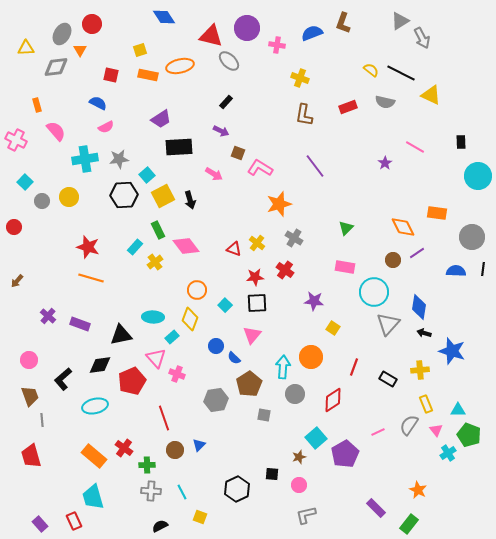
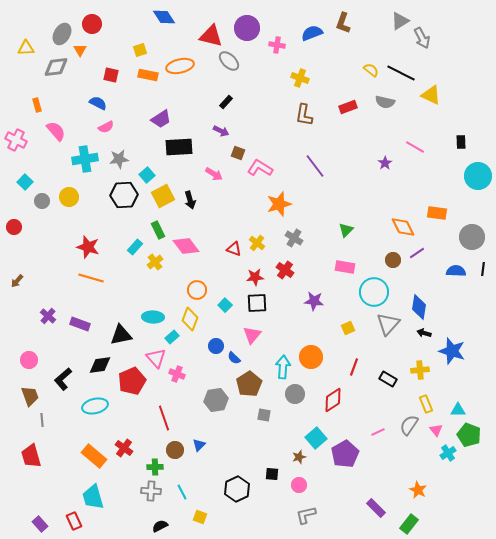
green triangle at (346, 228): moved 2 px down
yellow square at (333, 328): moved 15 px right; rotated 32 degrees clockwise
green cross at (147, 465): moved 8 px right, 2 px down
